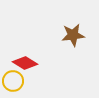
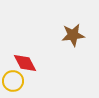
red diamond: rotated 30 degrees clockwise
